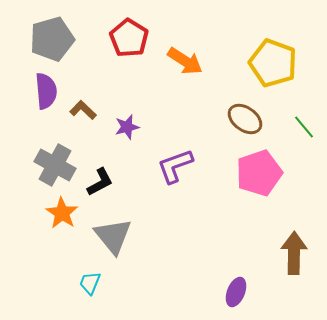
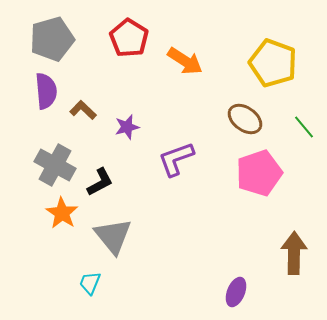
purple L-shape: moved 1 px right, 7 px up
